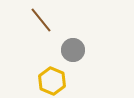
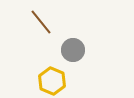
brown line: moved 2 px down
